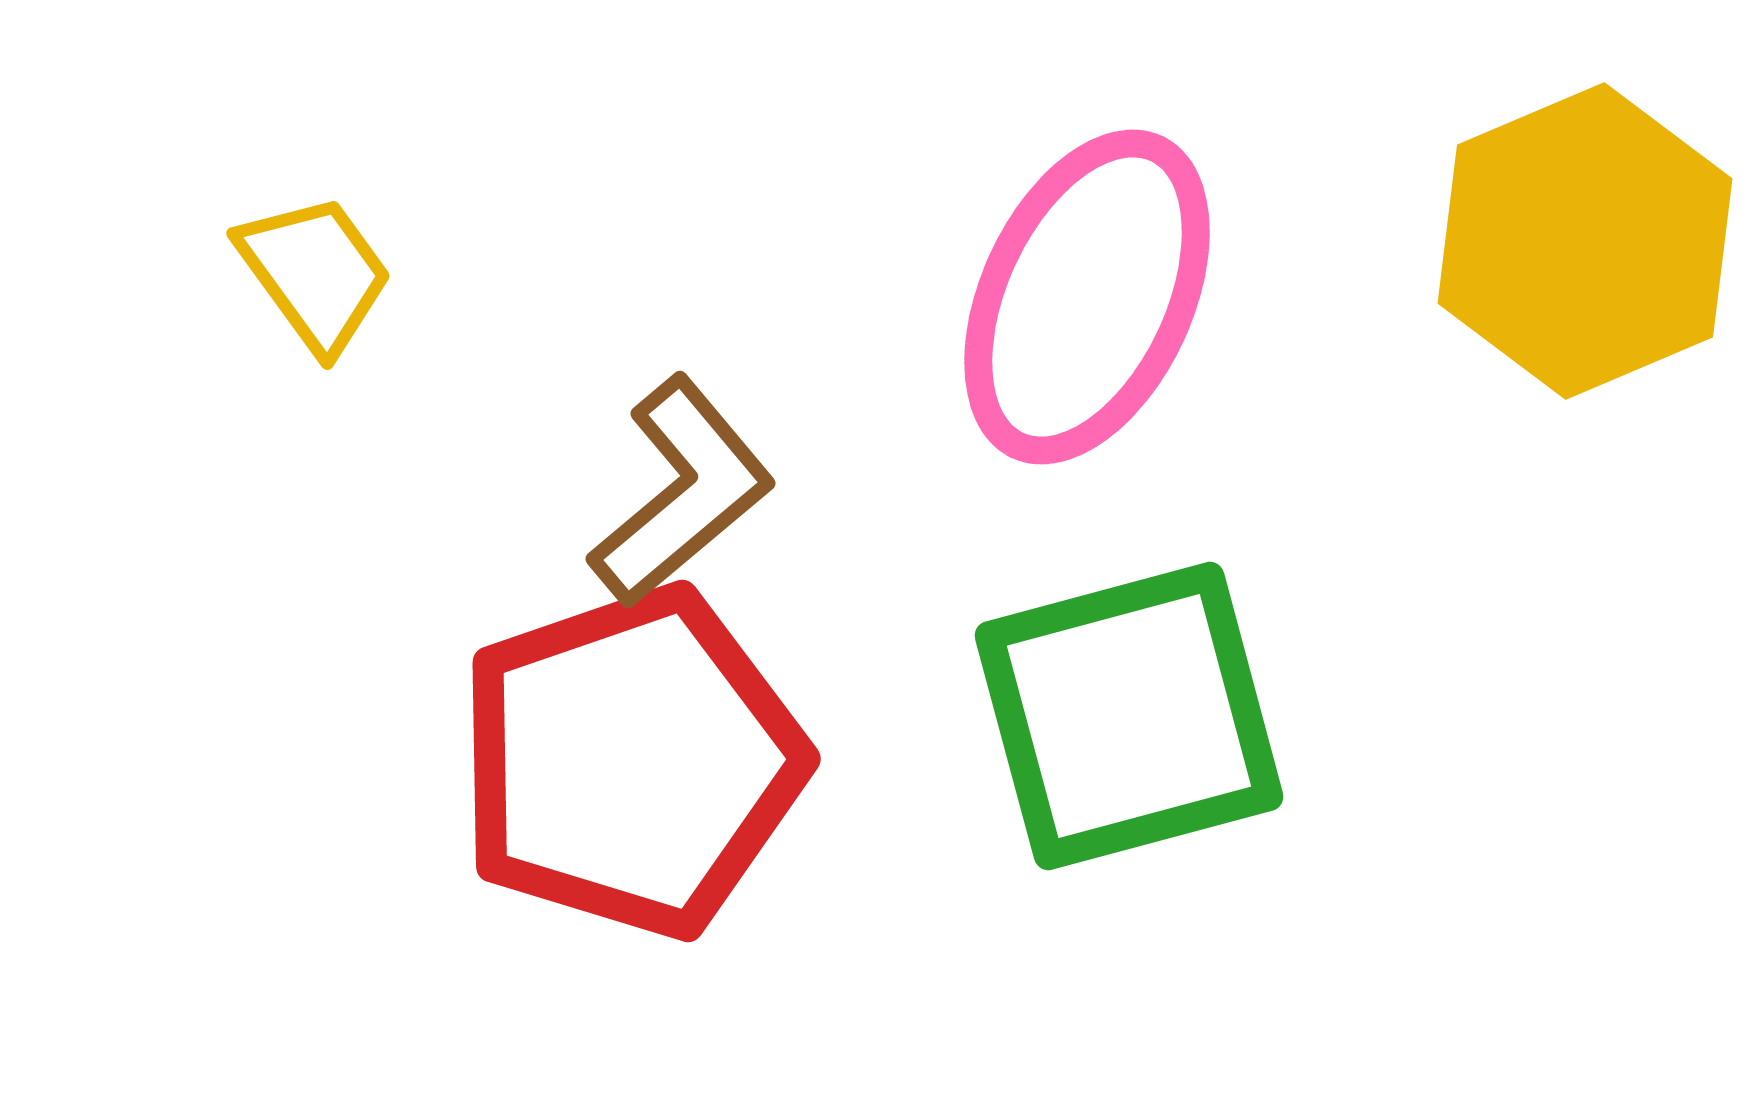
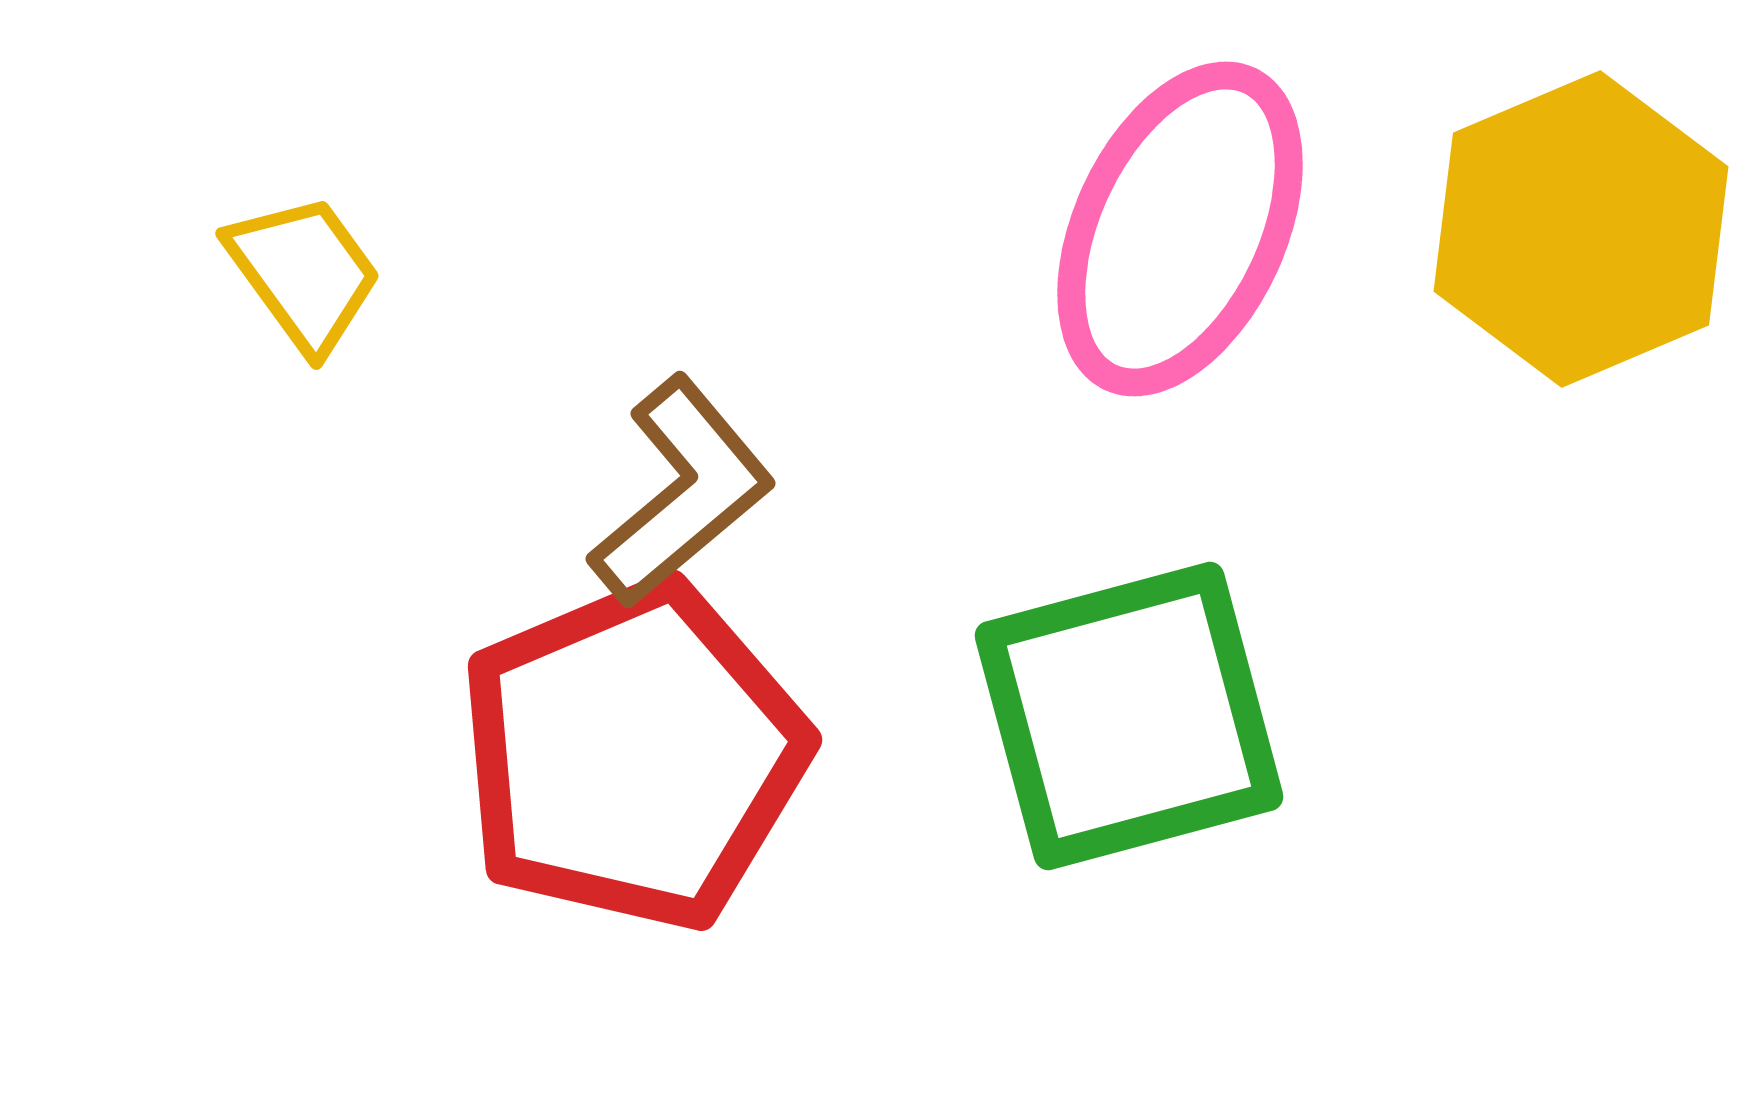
yellow hexagon: moved 4 px left, 12 px up
yellow trapezoid: moved 11 px left
pink ellipse: moved 93 px right, 68 px up
red pentagon: moved 2 px right, 7 px up; rotated 4 degrees counterclockwise
